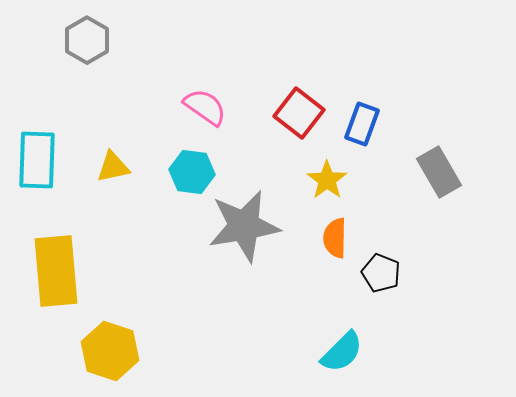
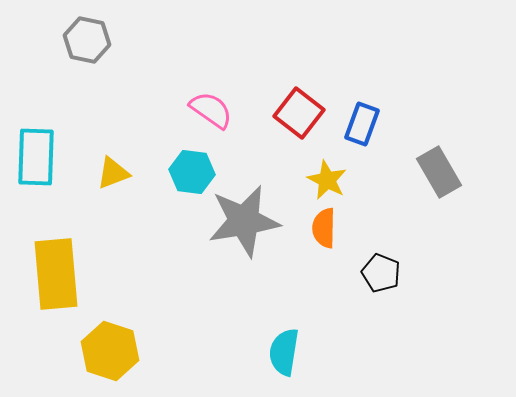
gray hexagon: rotated 18 degrees counterclockwise
pink semicircle: moved 6 px right, 3 px down
cyan rectangle: moved 1 px left, 3 px up
yellow triangle: moved 6 px down; rotated 9 degrees counterclockwise
yellow star: rotated 9 degrees counterclockwise
gray star: moved 5 px up
orange semicircle: moved 11 px left, 10 px up
yellow rectangle: moved 3 px down
cyan semicircle: moved 58 px left; rotated 144 degrees clockwise
